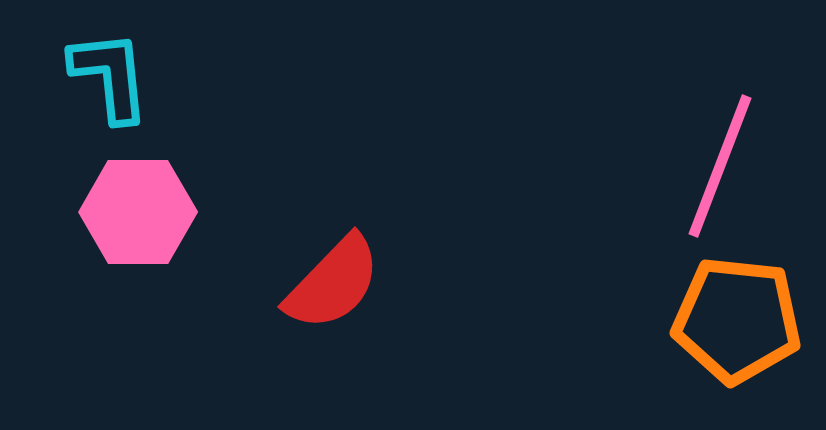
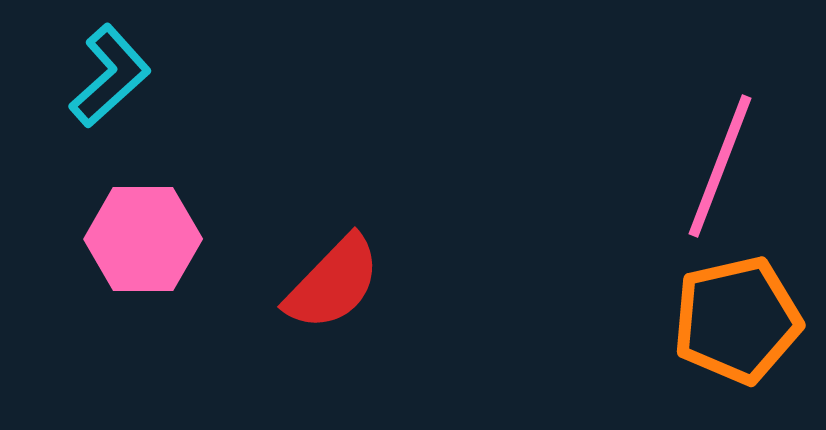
cyan L-shape: rotated 54 degrees clockwise
pink hexagon: moved 5 px right, 27 px down
orange pentagon: rotated 19 degrees counterclockwise
